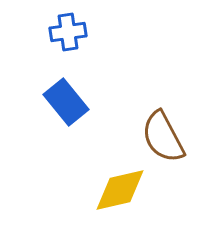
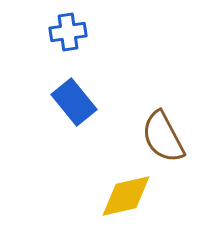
blue rectangle: moved 8 px right
yellow diamond: moved 6 px right, 6 px down
